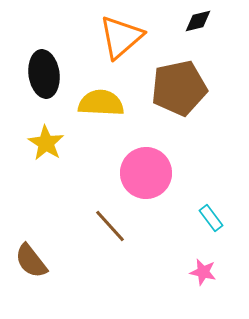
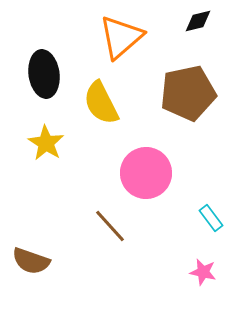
brown pentagon: moved 9 px right, 5 px down
yellow semicircle: rotated 120 degrees counterclockwise
brown semicircle: rotated 33 degrees counterclockwise
